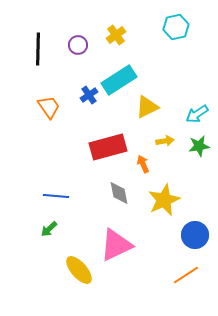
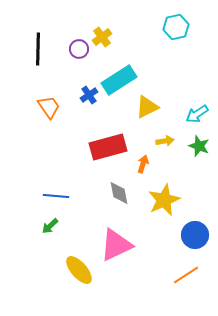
yellow cross: moved 14 px left, 2 px down
purple circle: moved 1 px right, 4 px down
green star: rotated 30 degrees clockwise
orange arrow: rotated 42 degrees clockwise
green arrow: moved 1 px right, 3 px up
